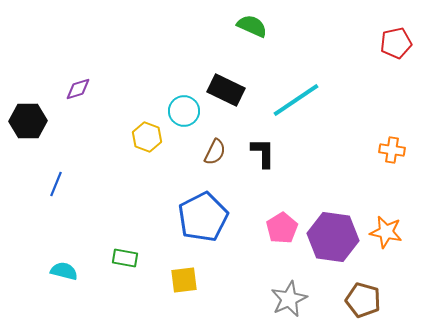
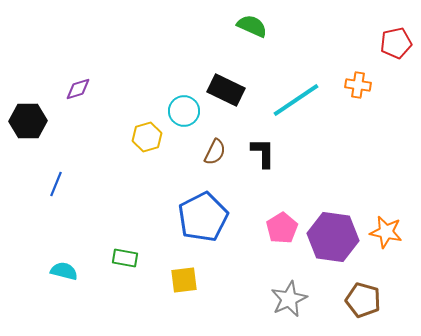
yellow hexagon: rotated 24 degrees clockwise
orange cross: moved 34 px left, 65 px up
